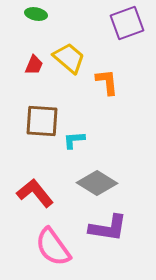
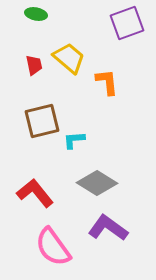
red trapezoid: rotated 35 degrees counterclockwise
brown square: rotated 18 degrees counterclockwise
purple L-shape: rotated 153 degrees counterclockwise
